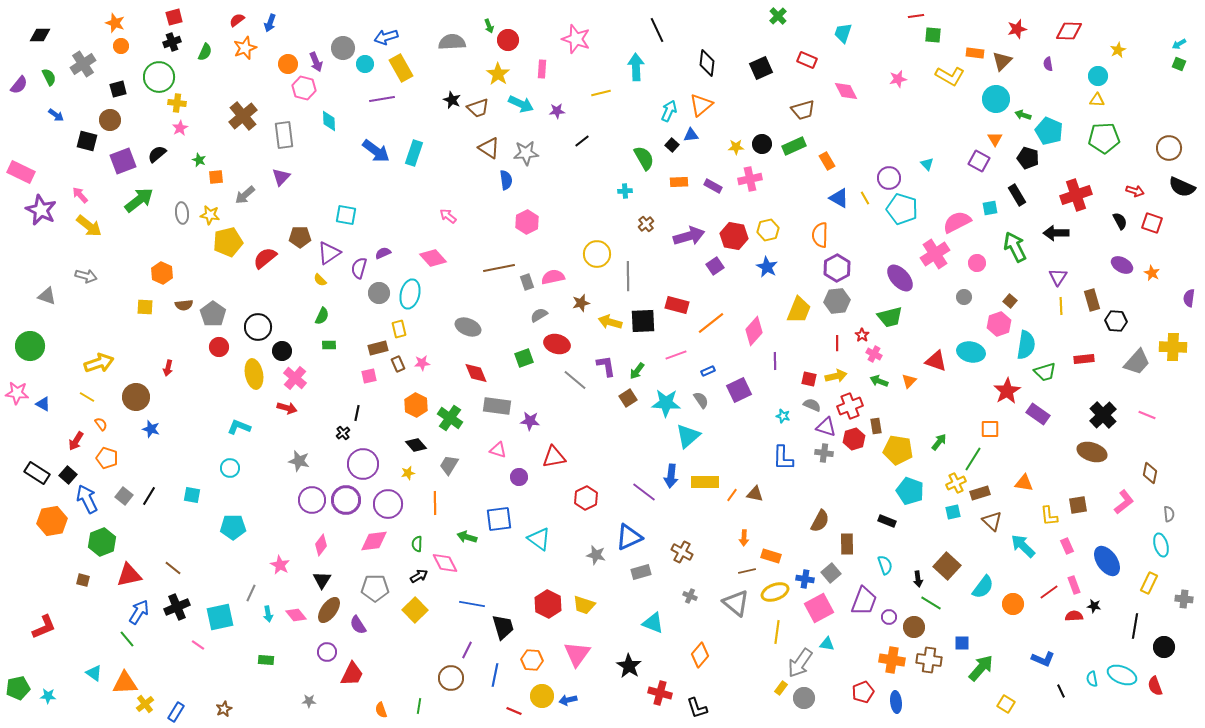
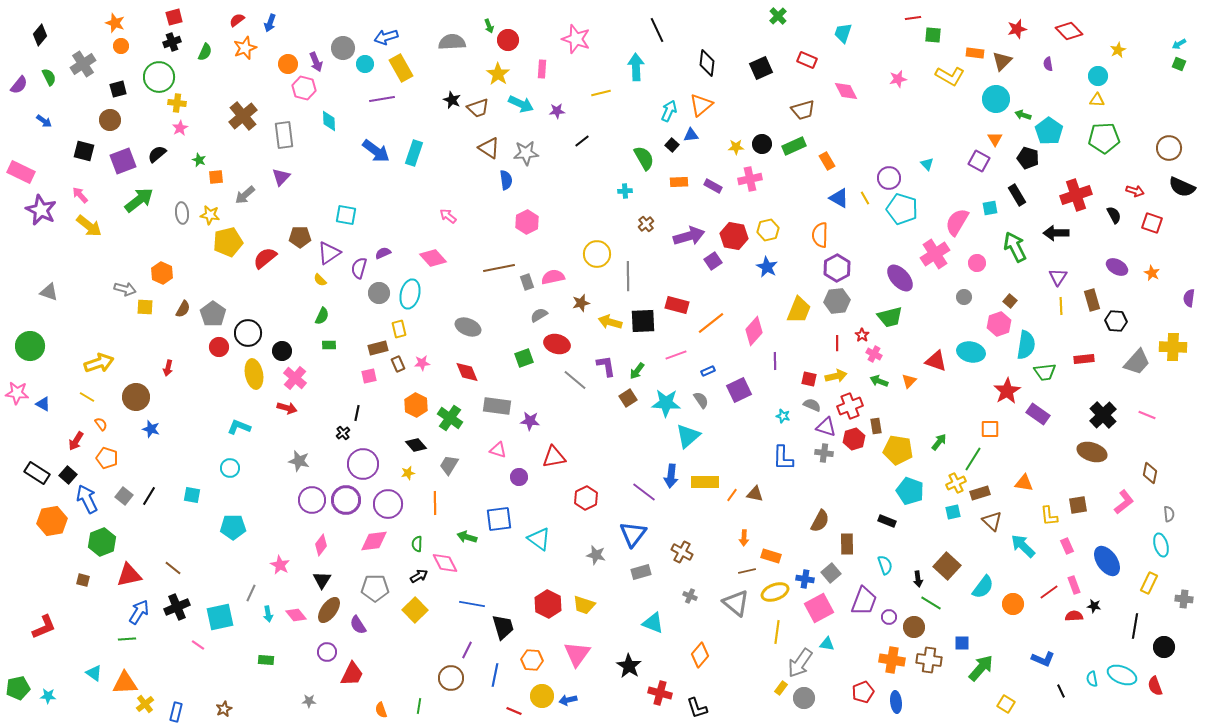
red line at (916, 16): moved 3 px left, 2 px down
red diamond at (1069, 31): rotated 44 degrees clockwise
black diamond at (40, 35): rotated 50 degrees counterclockwise
blue arrow at (56, 115): moved 12 px left, 6 px down
cyan pentagon at (1049, 131): rotated 12 degrees clockwise
black square at (87, 141): moved 3 px left, 10 px down
black semicircle at (1120, 221): moved 6 px left, 6 px up
pink semicircle at (957, 222): rotated 32 degrees counterclockwise
purple ellipse at (1122, 265): moved 5 px left, 2 px down
purple square at (715, 266): moved 2 px left, 5 px up
gray arrow at (86, 276): moved 39 px right, 13 px down
gray triangle at (47, 296): moved 2 px right, 4 px up
brown semicircle at (184, 305): moved 1 px left, 4 px down; rotated 54 degrees counterclockwise
black circle at (258, 327): moved 10 px left, 6 px down
green trapezoid at (1045, 372): rotated 10 degrees clockwise
red diamond at (476, 373): moved 9 px left, 1 px up
blue triangle at (629, 537): moved 4 px right, 3 px up; rotated 28 degrees counterclockwise
green line at (127, 639): rotated 54 degrees counterclockwise
blue rectangle at (176, 712): rotated 18 degrees counterclockwise
